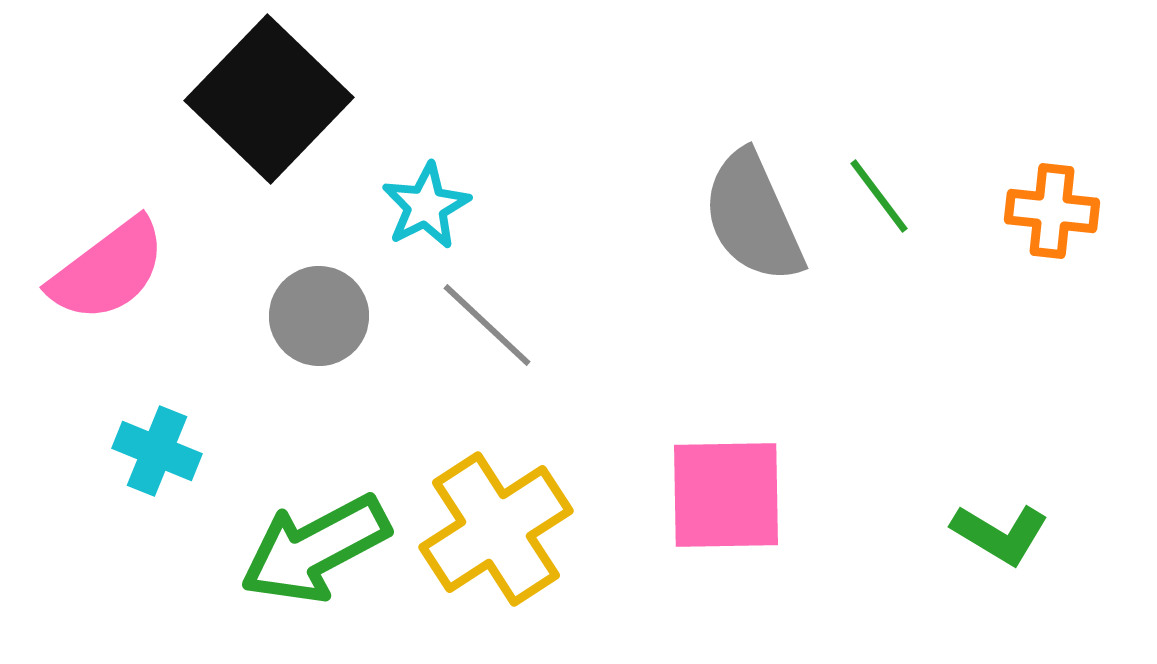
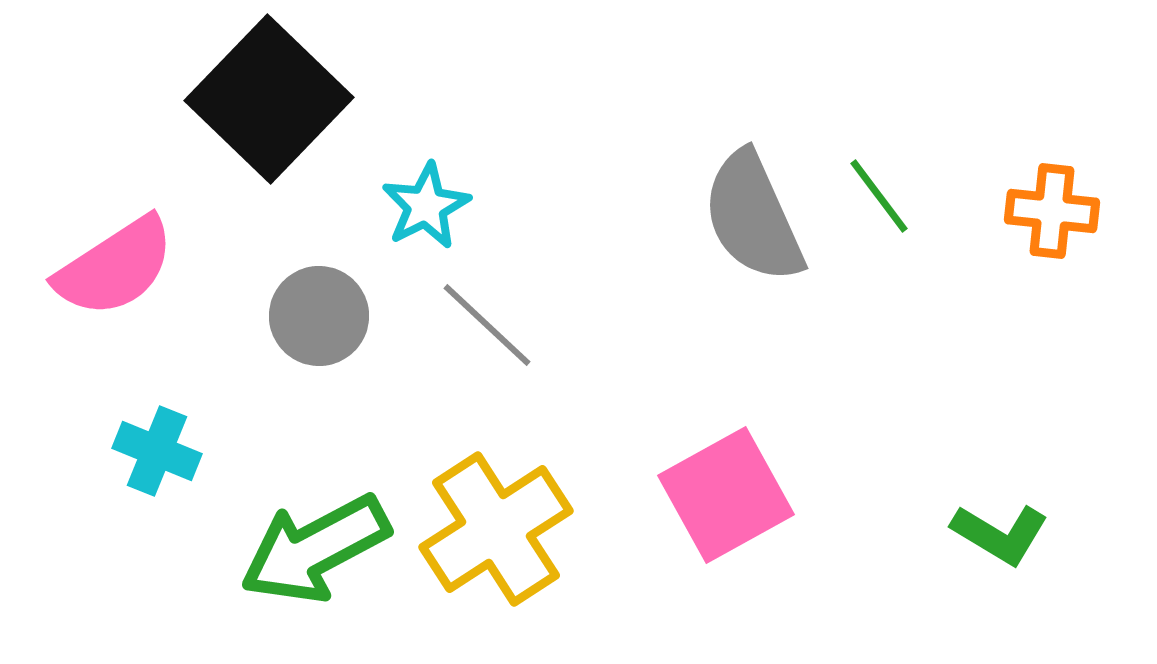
pink semicircle: moved 7 px right, 3 px up; rotated 4 degrees clockwise
pink square: rotated 28 degrees counterclockwise
